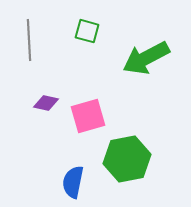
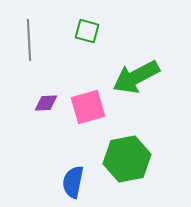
green arrow: moved 10 px left, 19 px down
purple diamond: rotated 15 degrees counterclockwise
pink square: moved 9 px up
